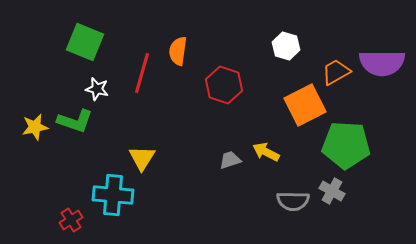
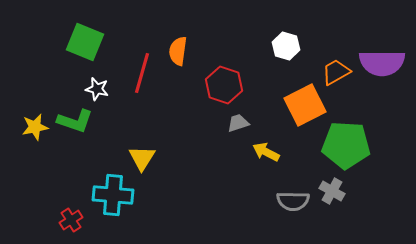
gray trapezoid: moved 8 px right, 37 px up
